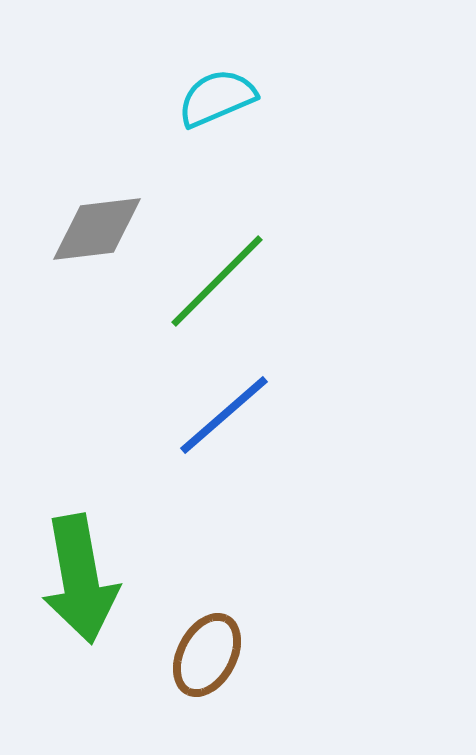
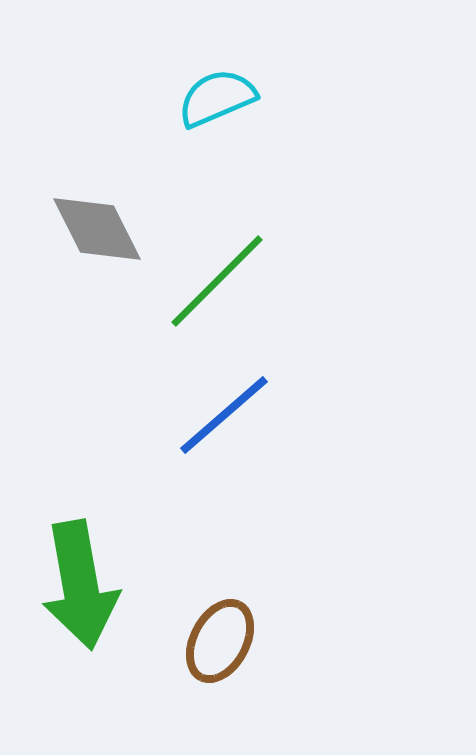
gray diamond: rotated 70 degrees clockwise
green arrow: moved 6 px down
brown ellipse: moved 13 px right, 14 px up
